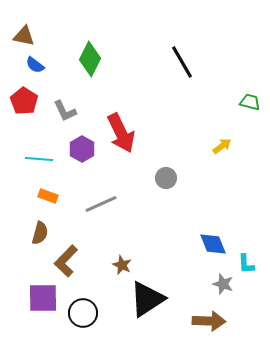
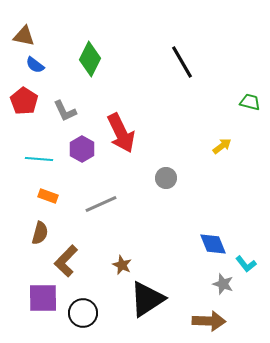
cyan L-shape: rotated 35 degrees counterclockwise
